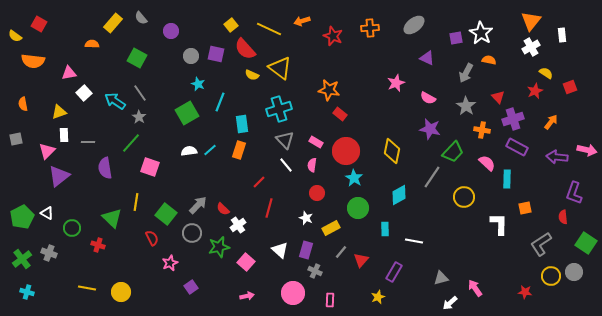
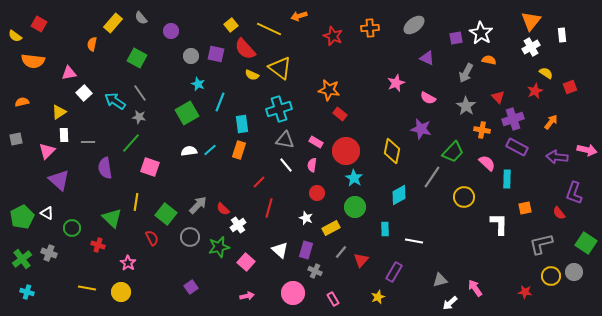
orange arrow at (302, 21): moved 3 px left, 5 px up
orange semicircle at (92, 44): rotated 80 degrees counterclockwise
orange semicircle at (23, 104): moved 1 px left, 2 px up; rotated 88 degrees clockwise
yellow triangle at (59, 112): rotated 14 degrees counterclockwise
gray star at (139, 117): rotated 24 degrees counterclockwise
purple star at (430, 129): moved 9 px left
gray triangle at (285, 140): rotated 36 degrees counterclockwise
purple triangle at (59, 176): moved 4 px down; rotated 40 degrees counterclockwise
green circle at (358, 208): moved 3 px left, 1 px up
red semicircle at (563, 217): moved 4 px left, 4 px up; rotated 32 degrees counterclockwise
gray circle at (192, 233): moved 2 px left, 4 px down
gray L-shape at (541, 244): rotated 20 degrees clockwise
pink star at (170, 263): moved 42 px left; rotated 14 degrees counterclockwise
gray triangle at (441, 278): moved 1 px left, 2 px down
pink rectangle at (330, 300): moved 3 px right, 1 px up; rotated 32 degrees counterclockwise
